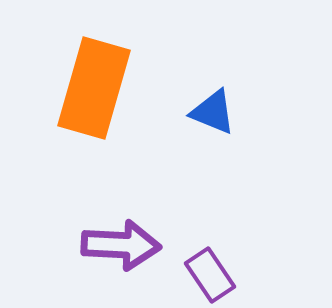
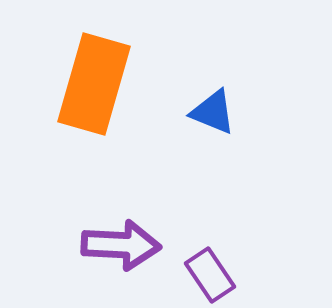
orange rectangle: moved 4 px up
